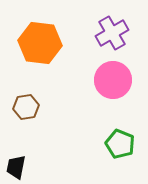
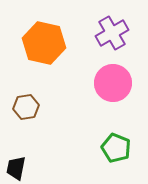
orange hexagon: moved 4 px right; rotated 6 degrees clockwise
pink circle: moved 3 px down
green pentagon: moved 4 px left, 4 px down
black trapezoid: moved 1 px down
